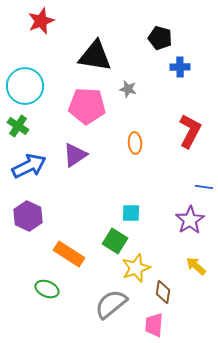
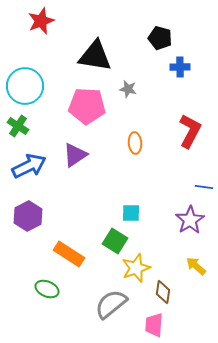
purple hexagon: rotated 8 degrees clockwise
